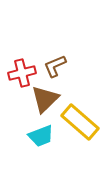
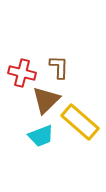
brown L-shape: moved 4 px right, 1 px down; rotated 115 degrees clockwise
red cross: rotated 28 degrees clockwise
brown triangle: moved 1 px right, 1 px down
